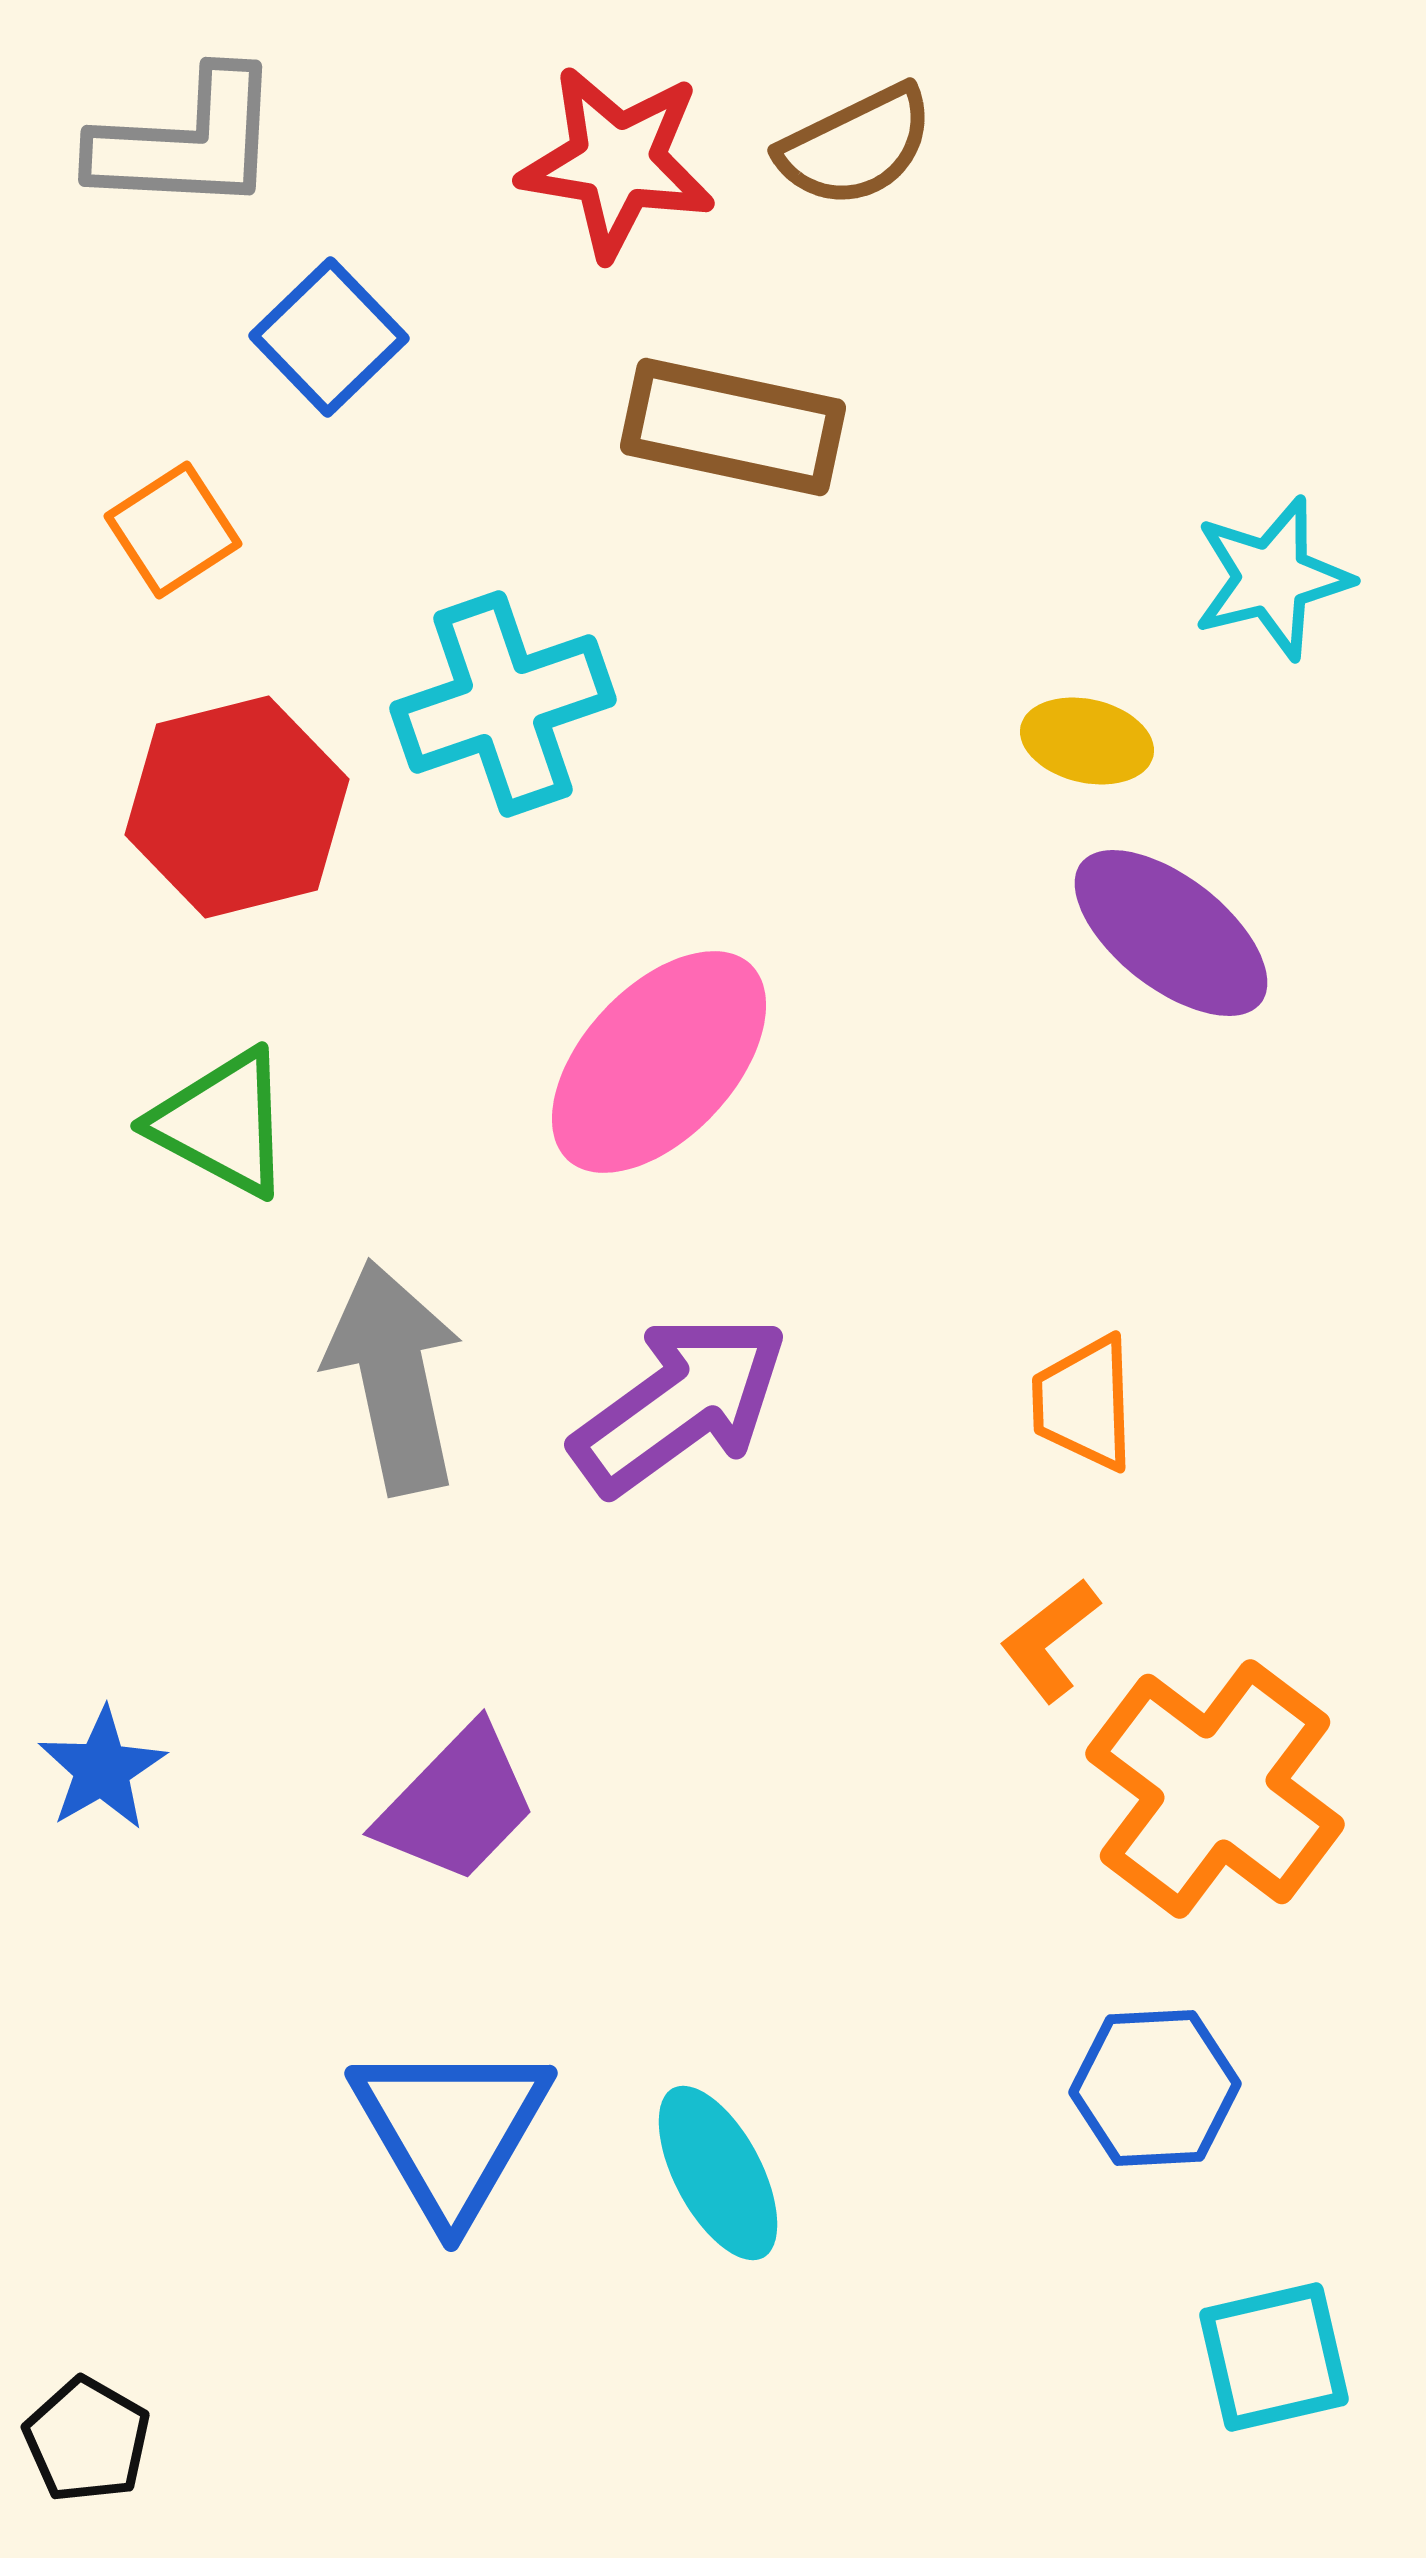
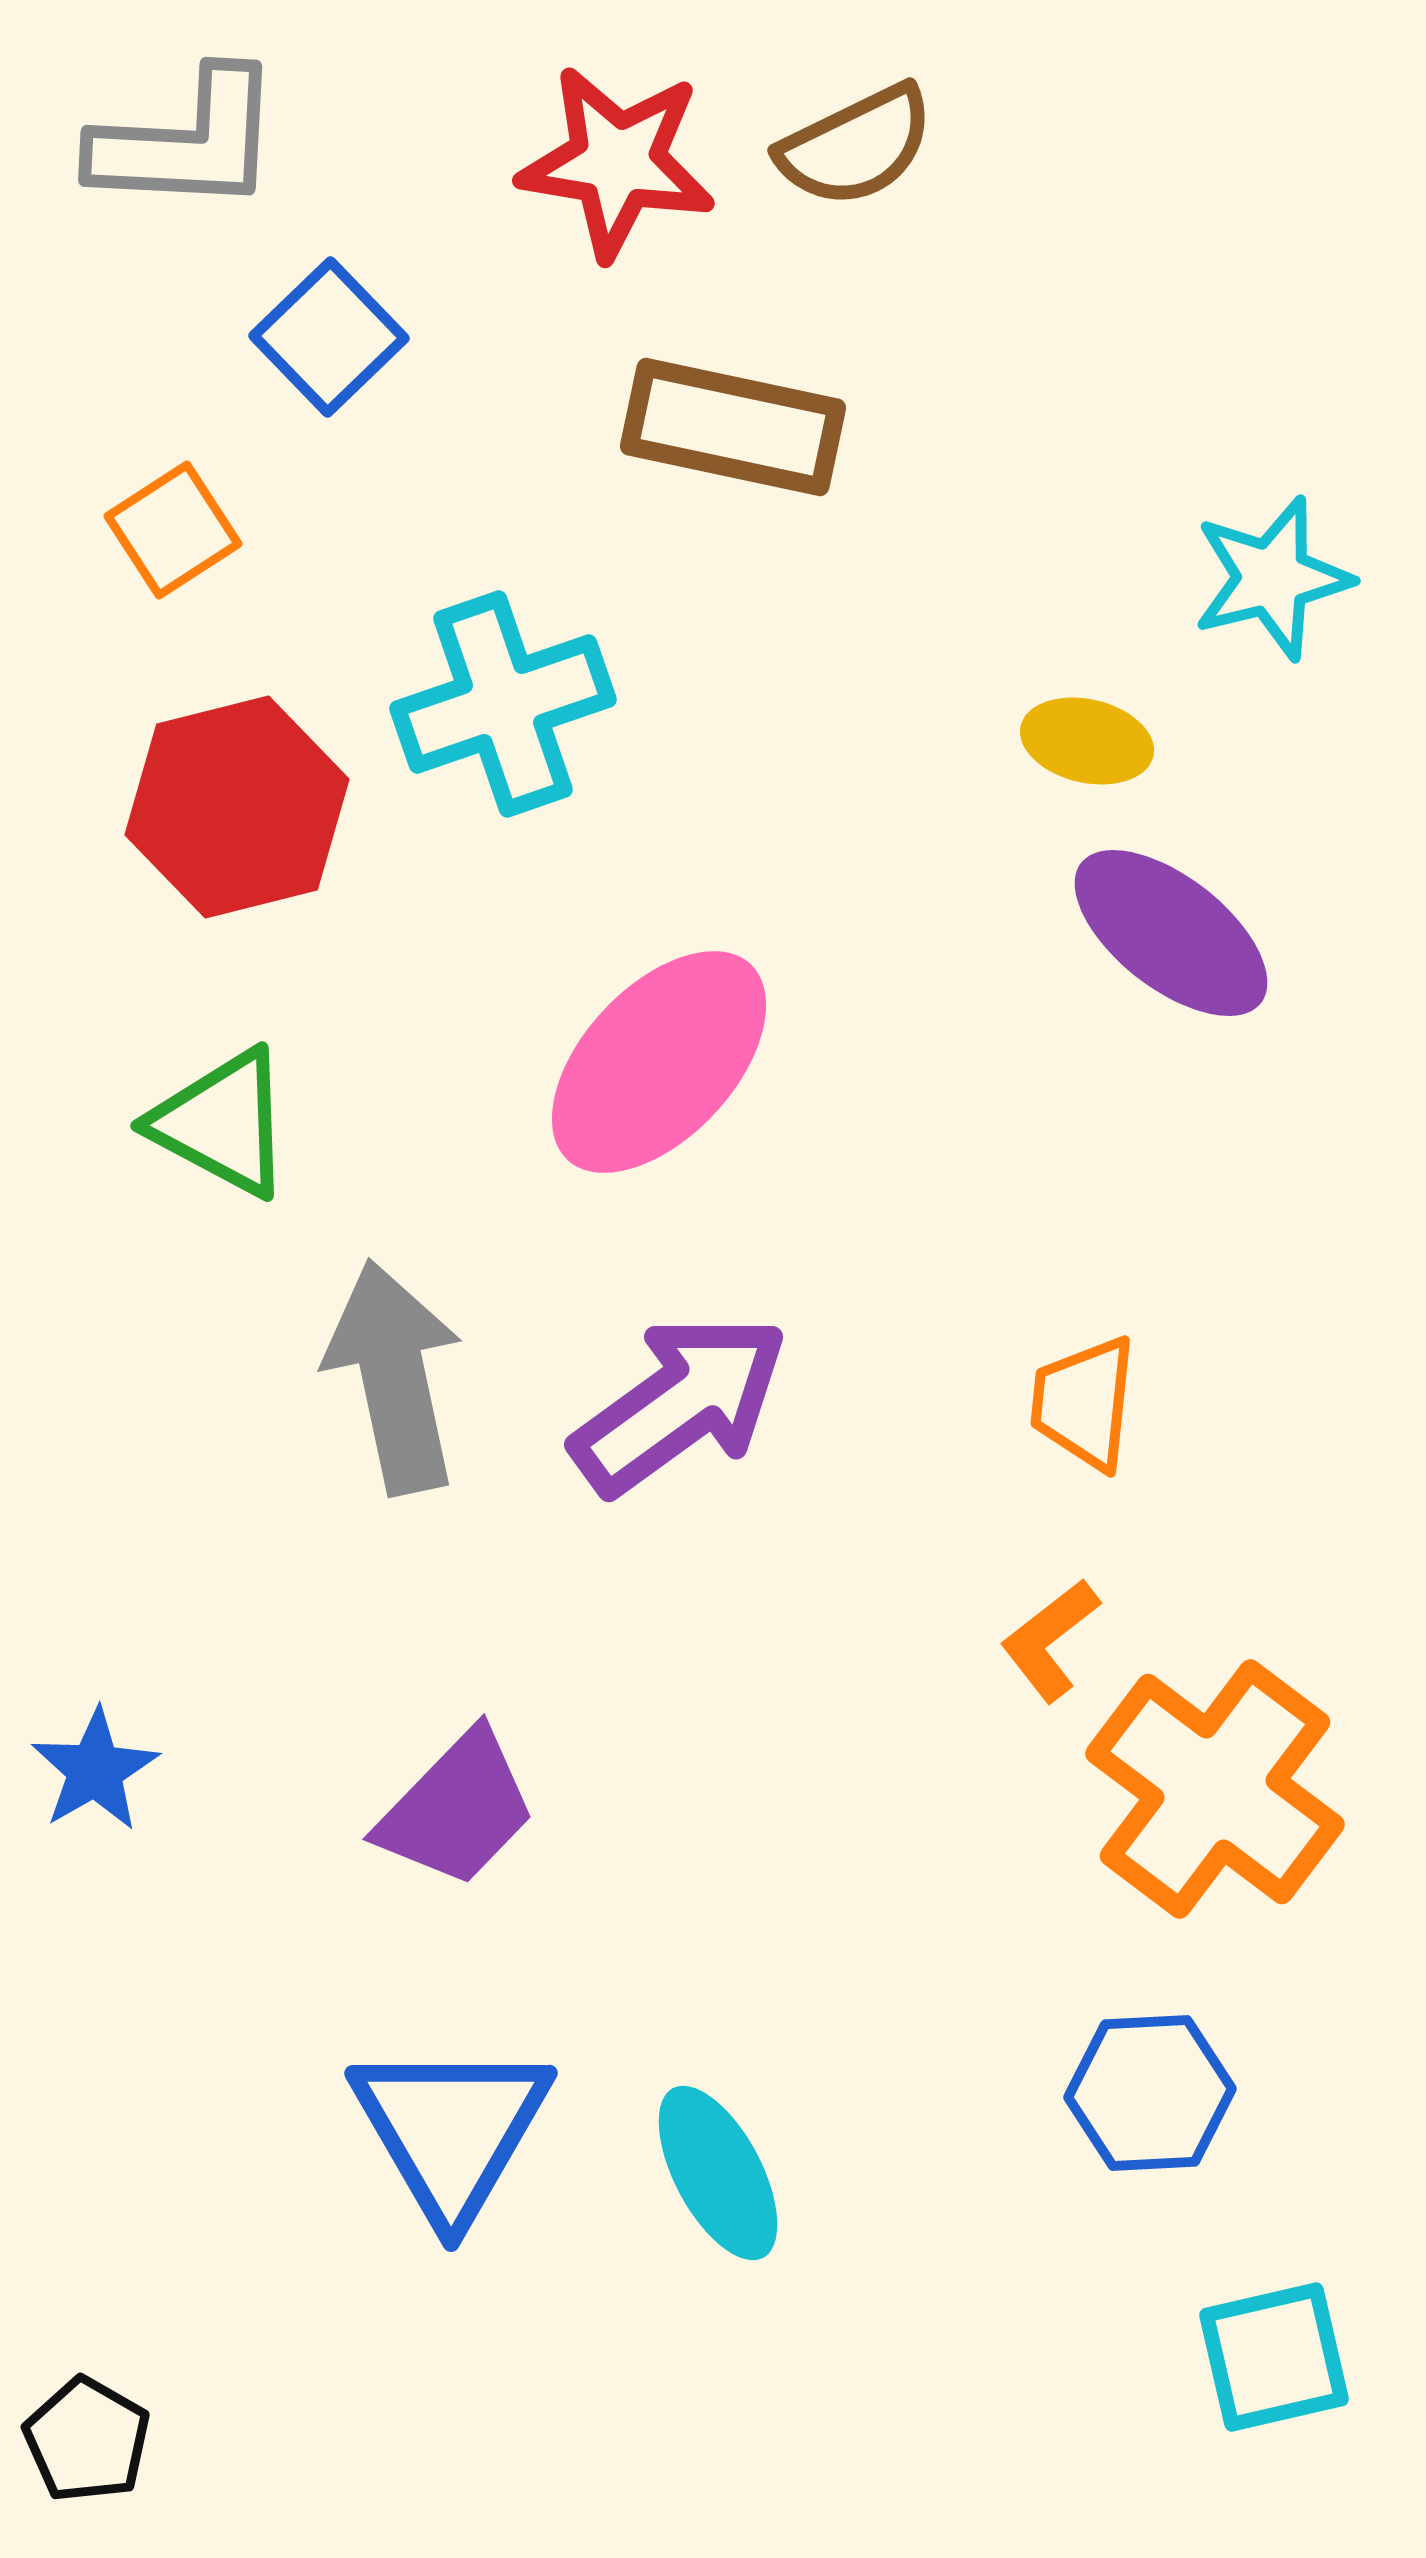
orange trapezoid: rotated 8 degrees clockwise
blue star: moved 7 px left, 1 px down
purple trapezoid: moved 5 px down
blue hexagon: moved 5 px left, 5 px down
